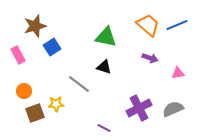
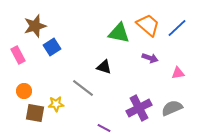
blue line: moved 3 px down; rotated 20 degrees counterclockwise
green triangle: moved 13 px right, 4 px up
gray line: moved 4 px right, 4 px down
gray semicircle: moved 1 px left, 1 px up
brown square: rotated 30 degrees clockwise
